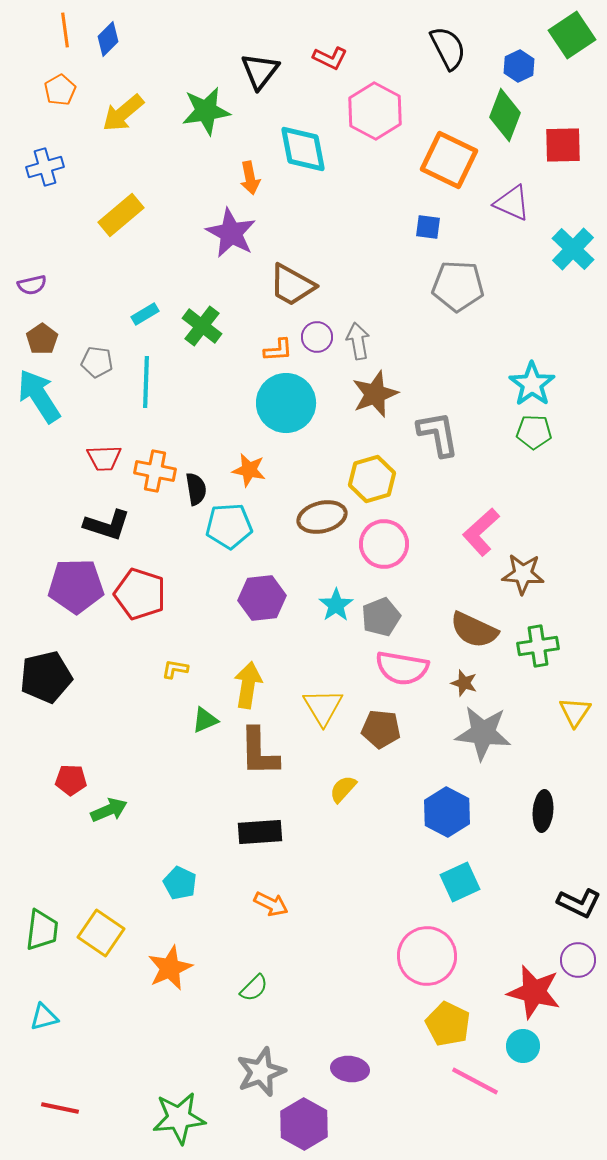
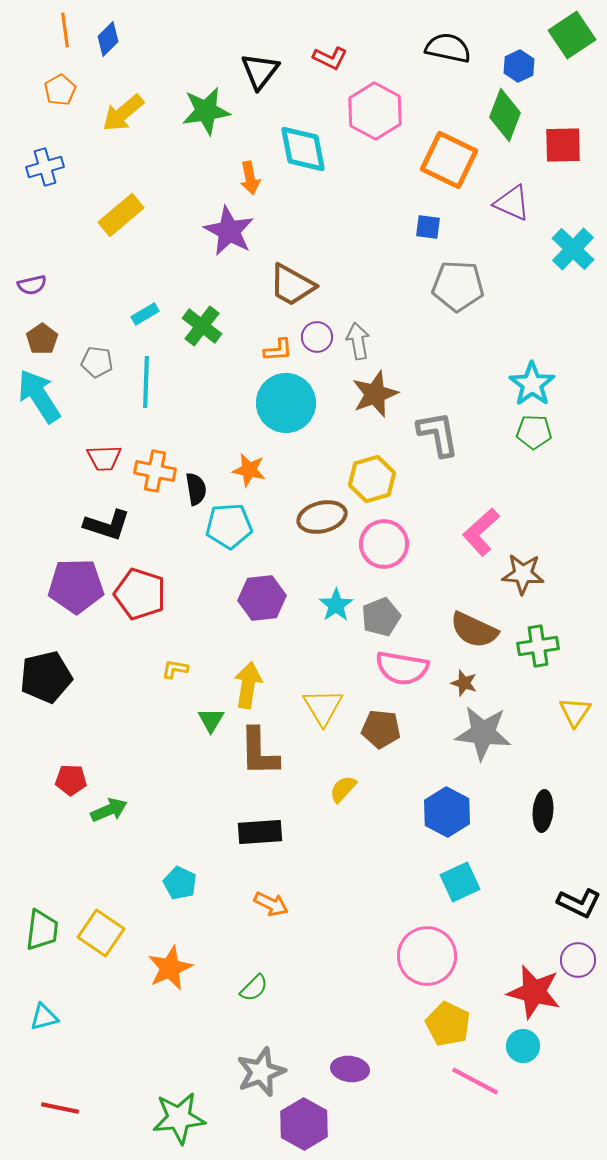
black semicircle at (448, 48): rotated 51 degrees counterclockwise
purple star at (231, 233): moved 2 px left, 2 px up
green triangle at (205, 720): moved 6 px right; rotated 36 degrees counterclockwise
